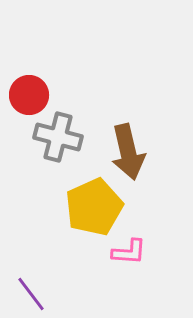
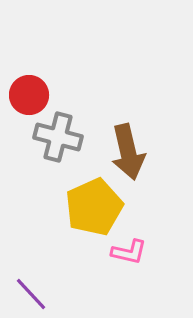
pink L-shape: rotated 9 degrees clockwise
purple line: rotated 6 degrees counterclockwise
